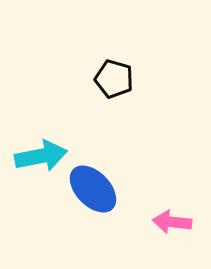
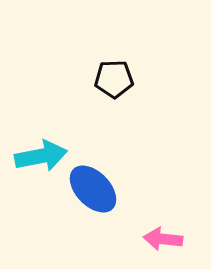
black pentagon: rotated 18 degrees counterclockwise
pink arrow: moved 9 px left, 17 px down
